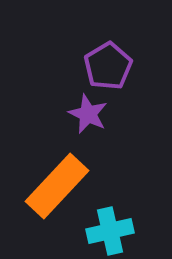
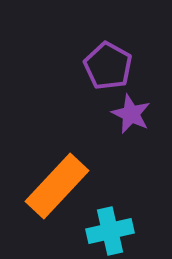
purple pentagon: rotated 12 degrees counterclockwise
purple star: moved 43 px right
